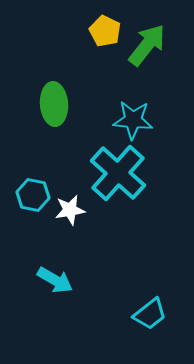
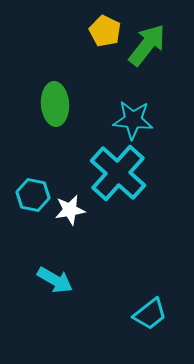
green ellipse: moved 1 px right
